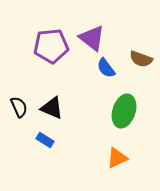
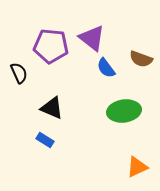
purple pentagon: rotated 12 degrees clockwise
black semicircle: moved 34 px up
green ellipse: rotated 64 degrees clockwise
orange triangle: moved 20 px right, 9 px down
